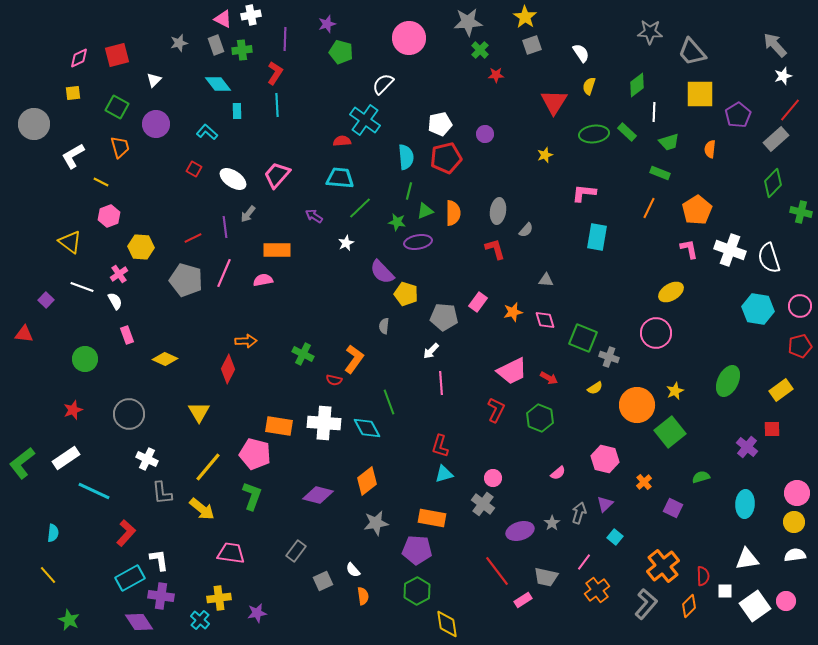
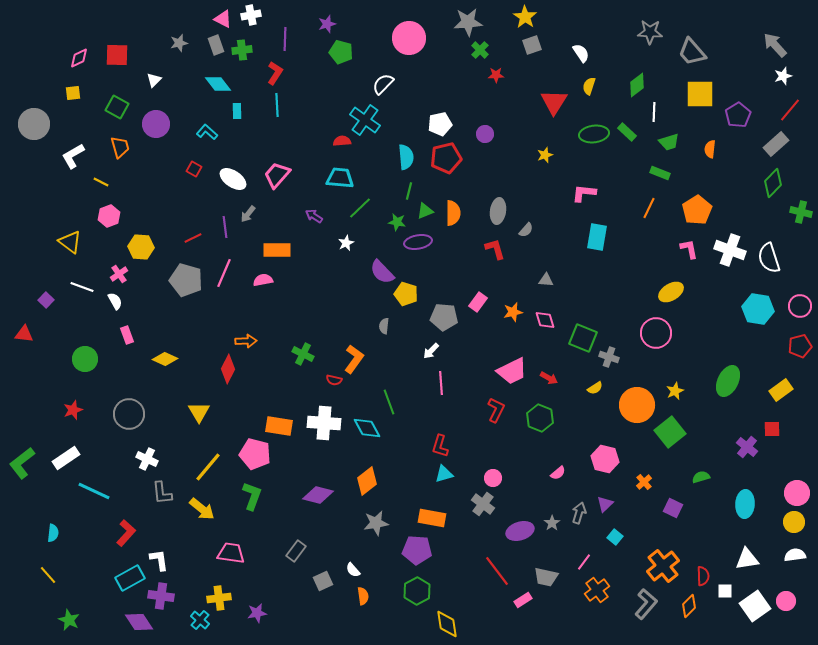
red square at (117, 55): rotated 15 degrees clockwise
gray rectangle at (776, 139): moved 5 px down
